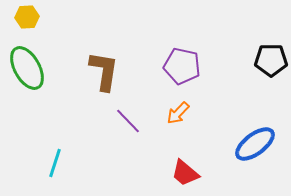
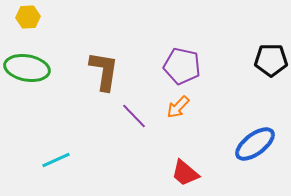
yellow hexagon: moved 1 px right
green ellipse: rotated 51 degrees counterclockwise
orange arrow: moved 6 px up
purple line: moved 6 px right, 5 px up
cyan line: moved 1 px right, 3 px up; rotated 48 degrees clockwise
